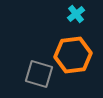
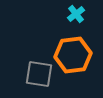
gray square: rotated 8 degrees counterclockwise
